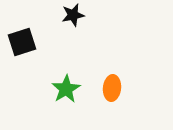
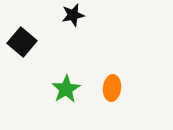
black square: rotated 32 degrees counterclockwise
